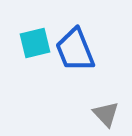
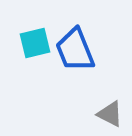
gray triangle: moved 4 px right; rotated 20 degrees counterclockwise
